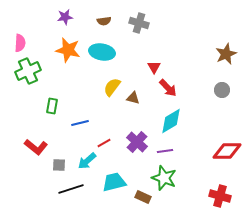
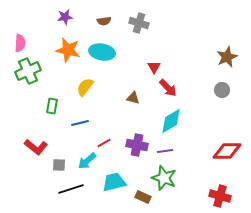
brown star: moved 1 px right, 3 px down
yellow semicircle: moved 27 px left
purple cross: moved 3 px down; rotated 30 degrees counterclockwise
